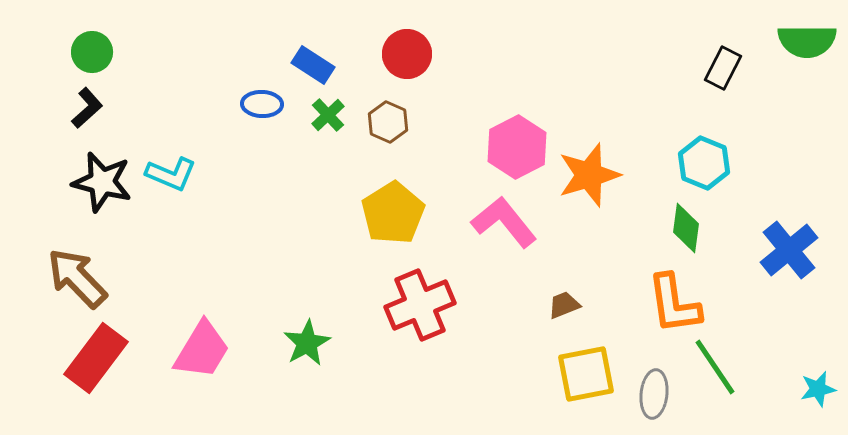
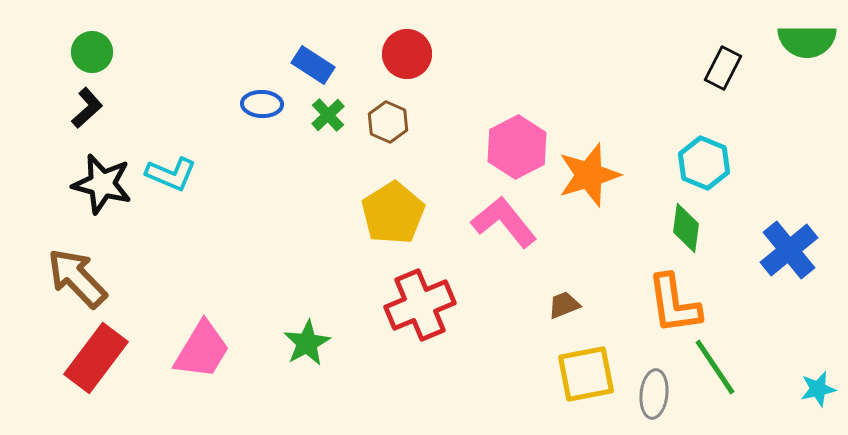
black star: moved 2 px down
